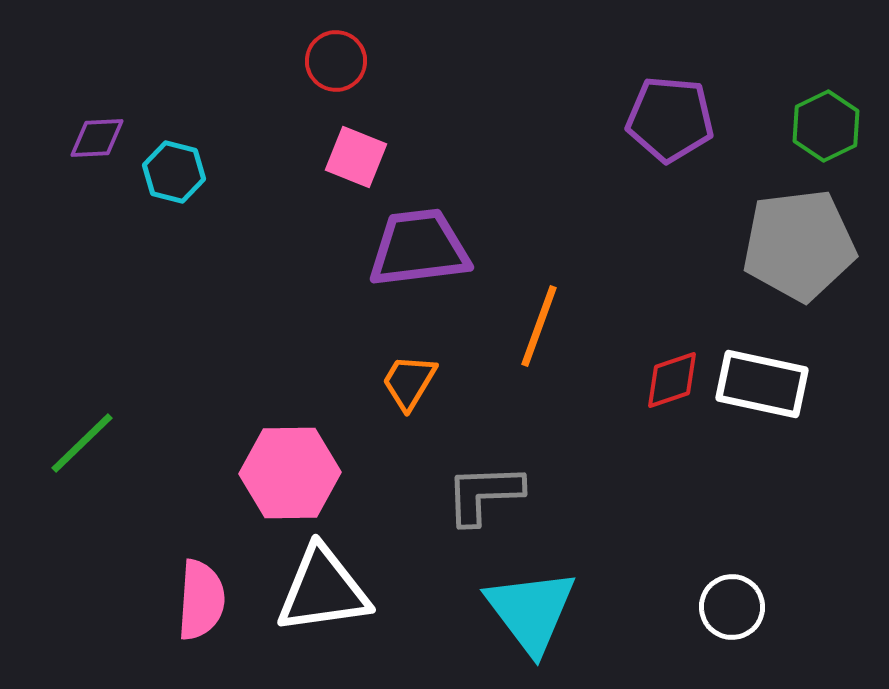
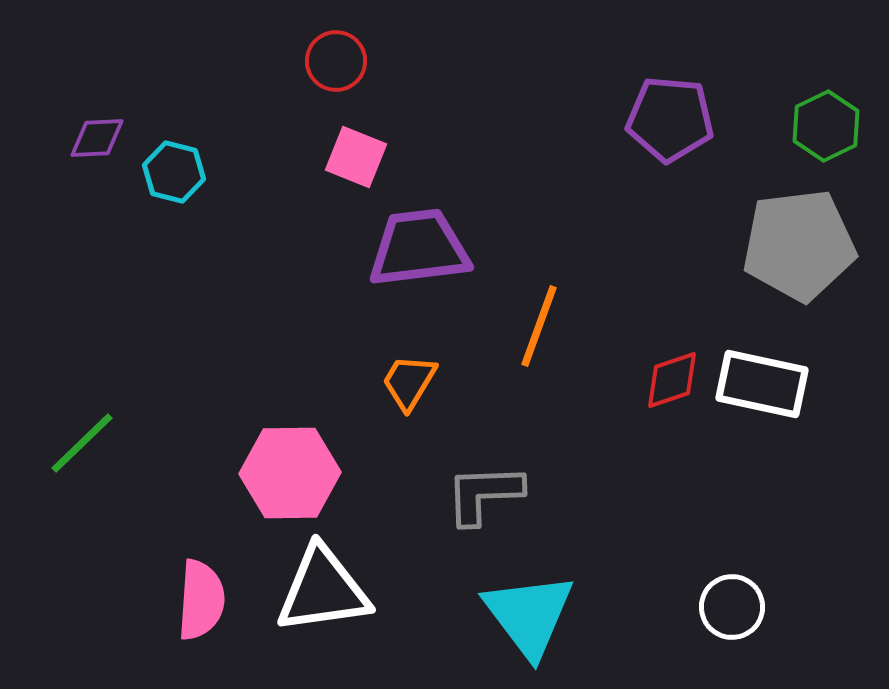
cyan triangle: moved 2 px left, 4 px down
